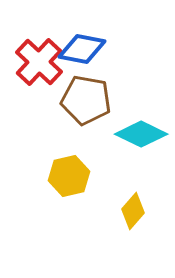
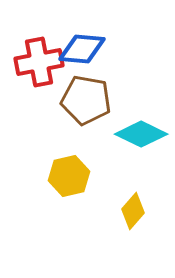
blue diamond: rotated 6 degrees counterclockwise
red cross: rotated 36 degrees clockwise
